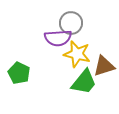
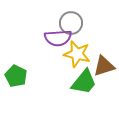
green pentagon: moved 3 px left, 3 px down
